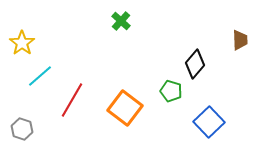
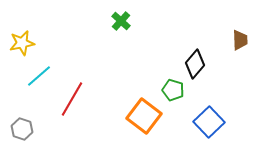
yellow star: rotated 25 degrees clockwise
cyan line: moved 1 px left
green pentagon: moved 2 px right, 1 px up
red line: moved 1 px up
orange square: moved 19 px right, 8 px down
